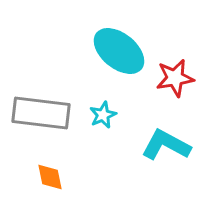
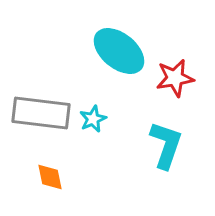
cyan star: moved 10 px left, 4 px down
cyan L-shape: rotated 81 degrees clockwise
